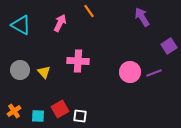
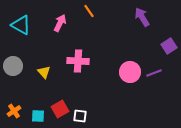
gray circle: moved 7 px left, 4 px up
